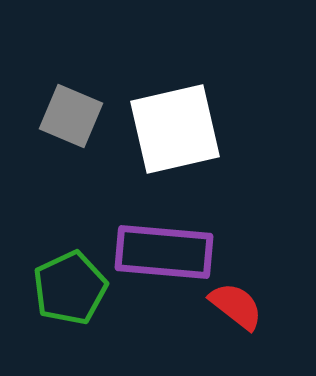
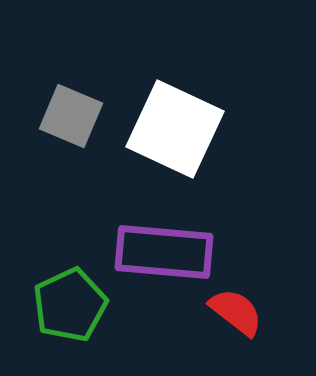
white square: rotated 38 degrees clockwise
green pentagon: moved 17 px down
red semicircle: moved 6 px down
